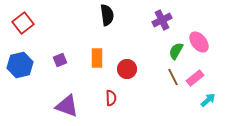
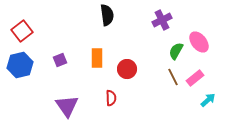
red square: moved 1 px left, 8 px down
purple triangle: rotated 35 degrees clockwise
